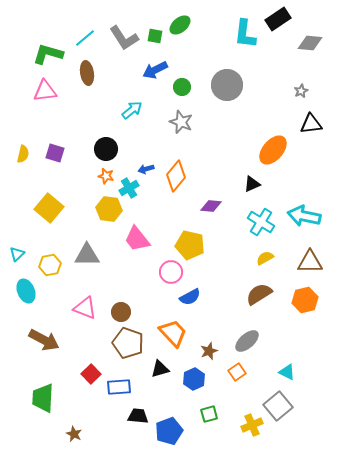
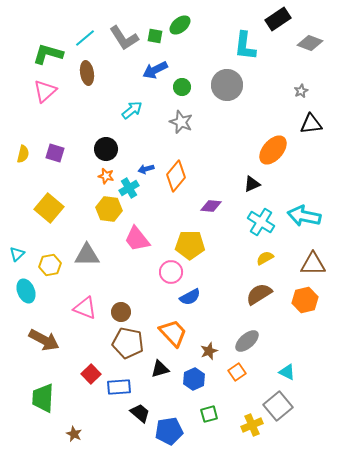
cyan L-shape at (245, 34): moved 12 px down
gray diamond at (310, 43): rotated 15 degrees clockwise
pink triangle at (45, 91): rotated 35 degrees counterclockwise
yellow pentagon at (190, 245): rotated 12 degrees counterclockwise
brown triangle at (310, 262): moved 3 px right, 2 px down
brown pentagon at (128, 343): rotated 8 degrees counterclockwise
black trapezoid at (138, 416): moved 2 px right, 3 px up; rotated 35 degrees clockwise
blue pentagon at (169, 431): rotated 12 degrees clockwise
